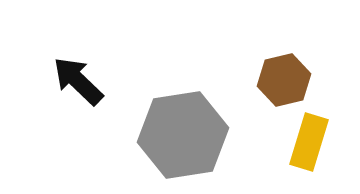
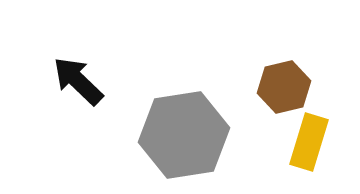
brown hexagon: moved 7 px down
gray hexagon: moved 1 px right
